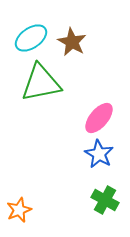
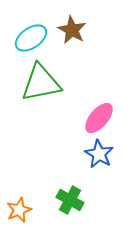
brown star: moved 12 px up
green cross: moved 35 px left
